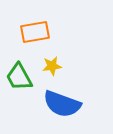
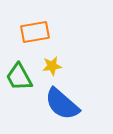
blue semicircle: rotated 21 degrees clockwise
